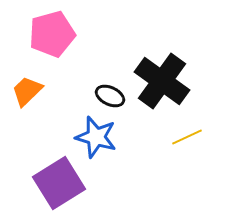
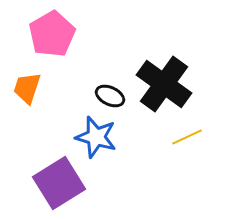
pink pentagon: rotated 15 degrees counterclockwise
black cross: moved 2 px right, 3 px down
orange trapezoid: moved 3 px up; rotated 28 degrees counterclockwise
